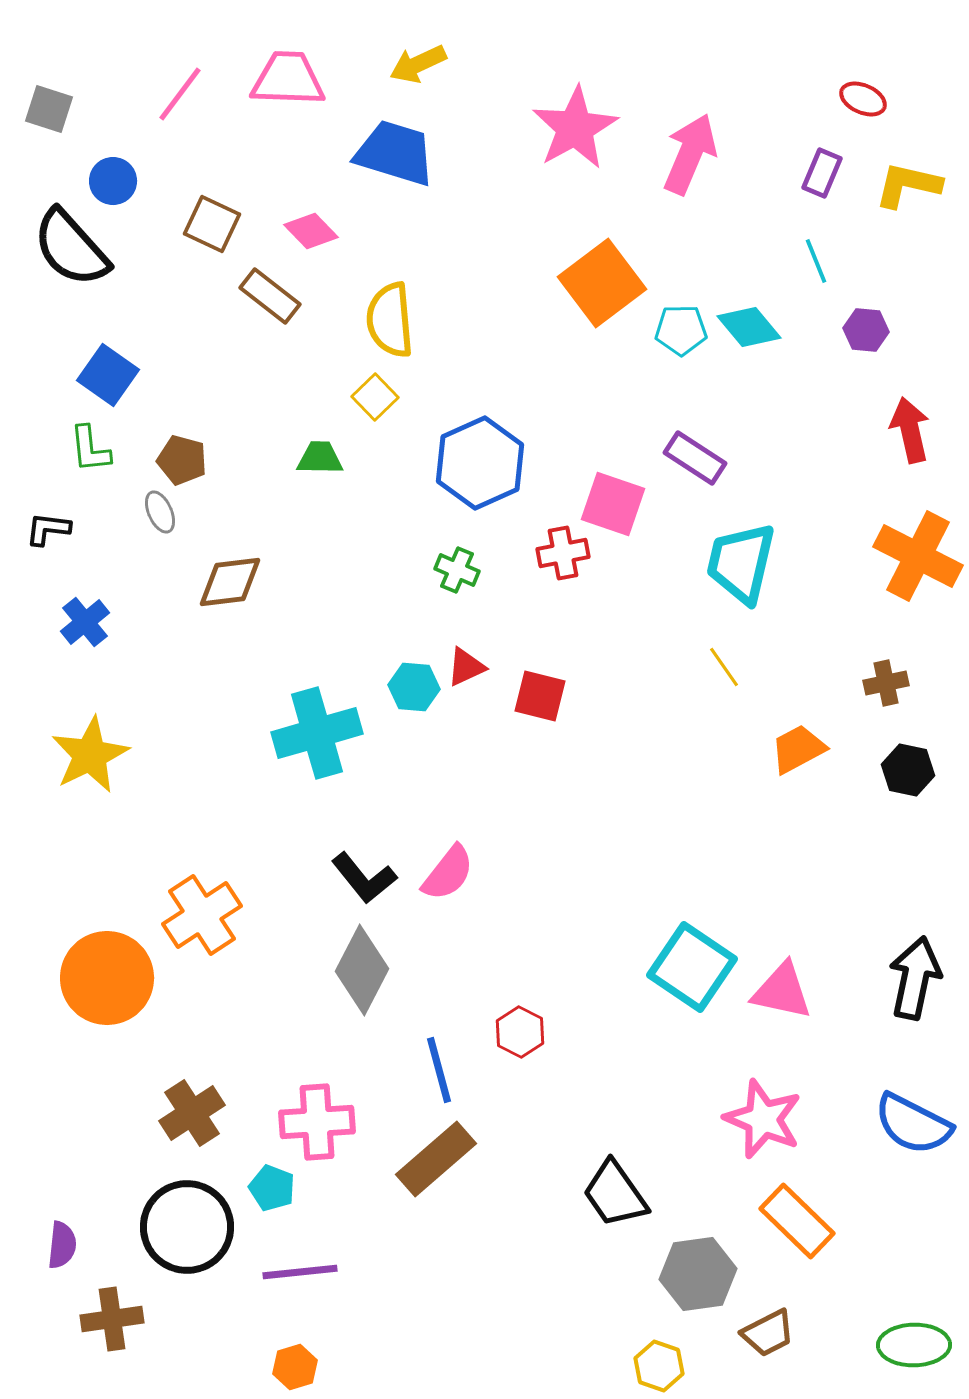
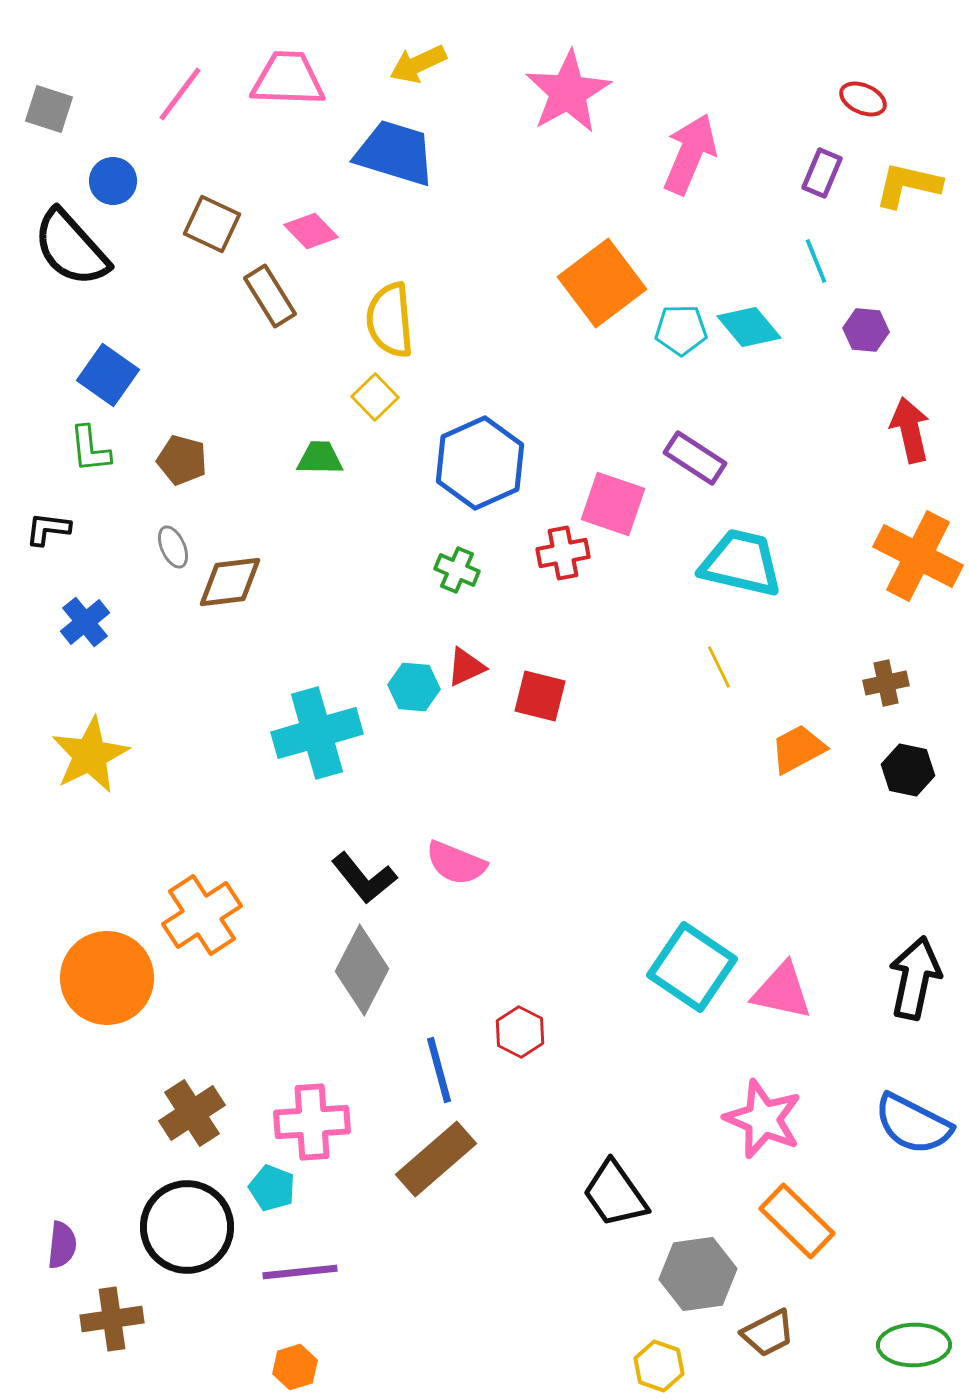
pink star at (575, 128): moved 7 px left, 36 px up
brown rectangle at (270, 296): rotated 20 degrees clockwise
gray ellipse at (160, 512): moved 13 px right, 35 px down
cyan trapezoid at (741, 563): rotated 90 degrees clockwise
yellow line at (724, 667): moved 5 px left; rotated 9 degrees clockwise
pink semicircle at (448, 873): moved 8 px right, 10 px up; rotated 74 degrees clockwise
pink cross at (317, 1122): moved 5 px left
